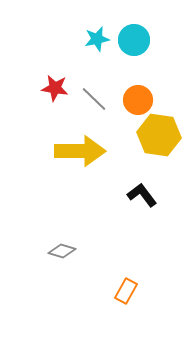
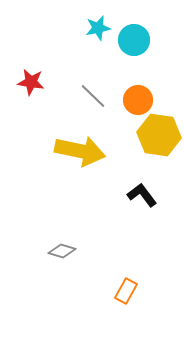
cyan star: moved 1 px right, 11 px up
red star: moved 24 px left, 6 px up
gray line: moved 1 px left, 3 px up
yellow arrow: rotated 12 degrees clockwise
